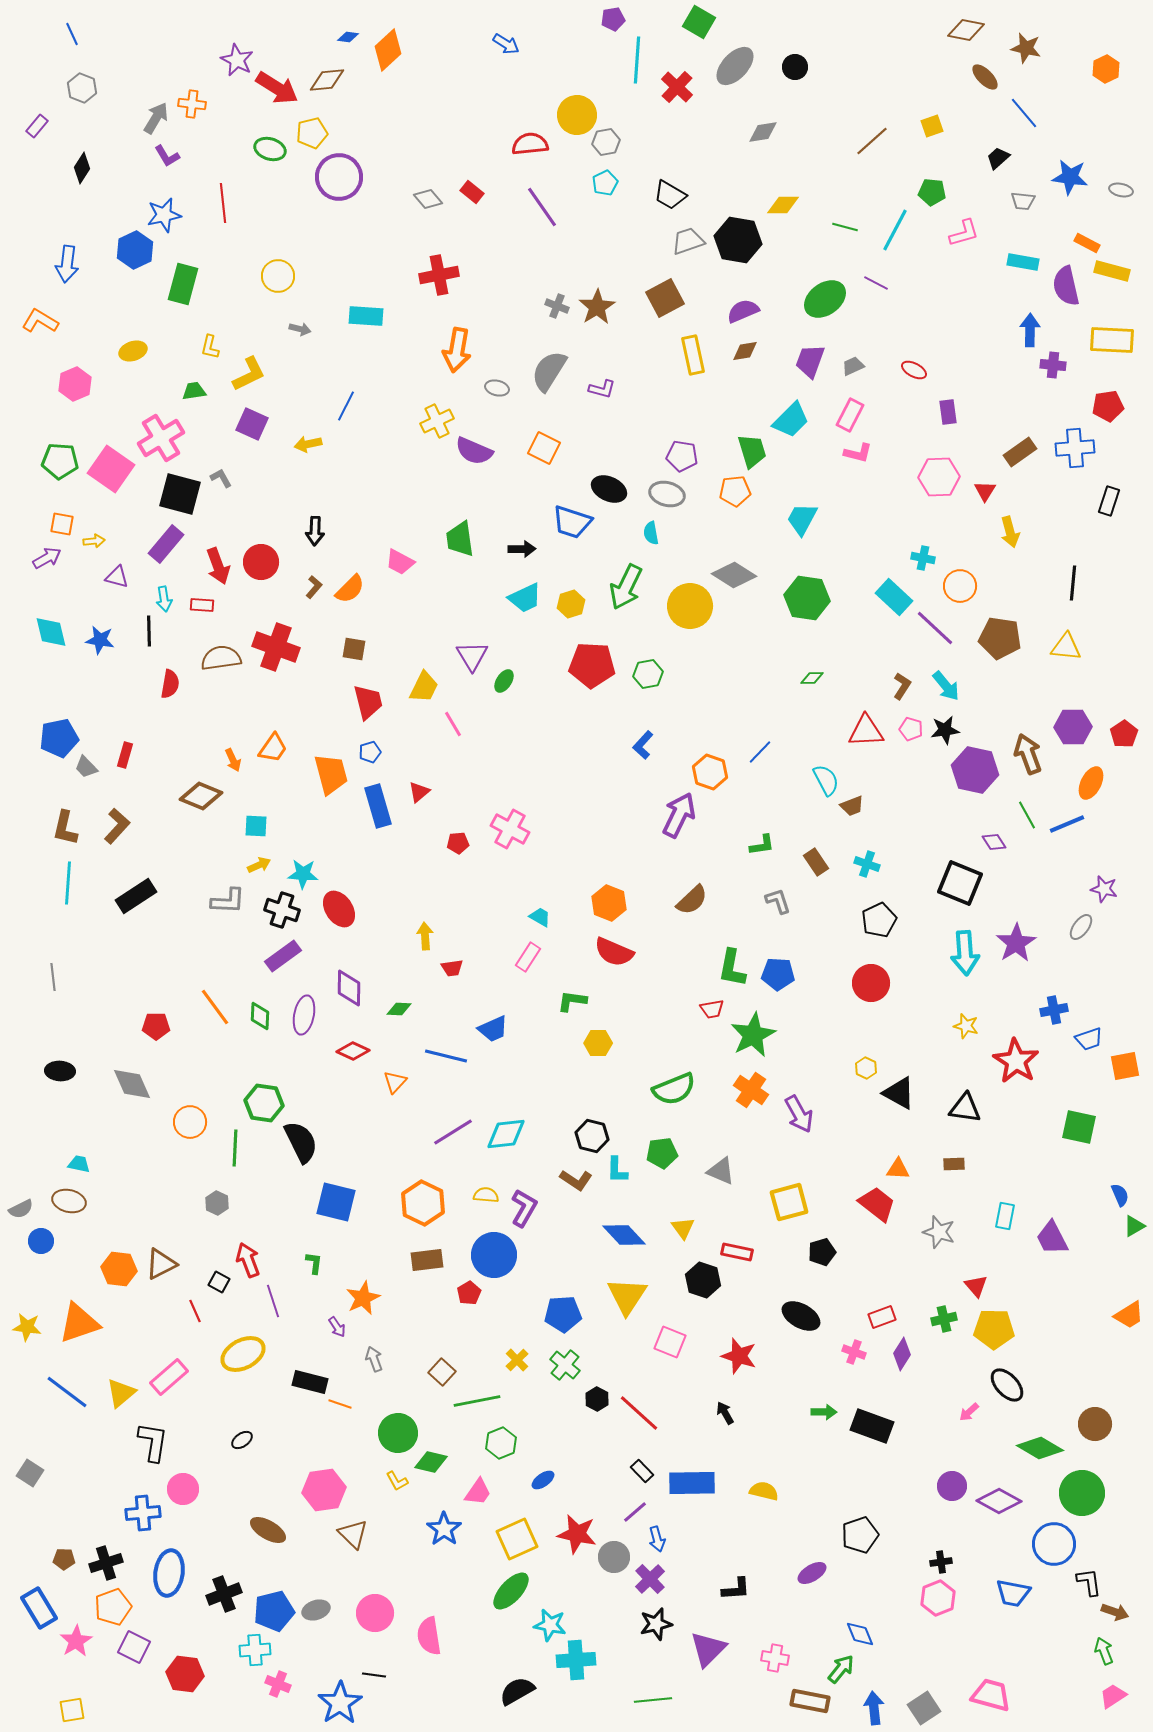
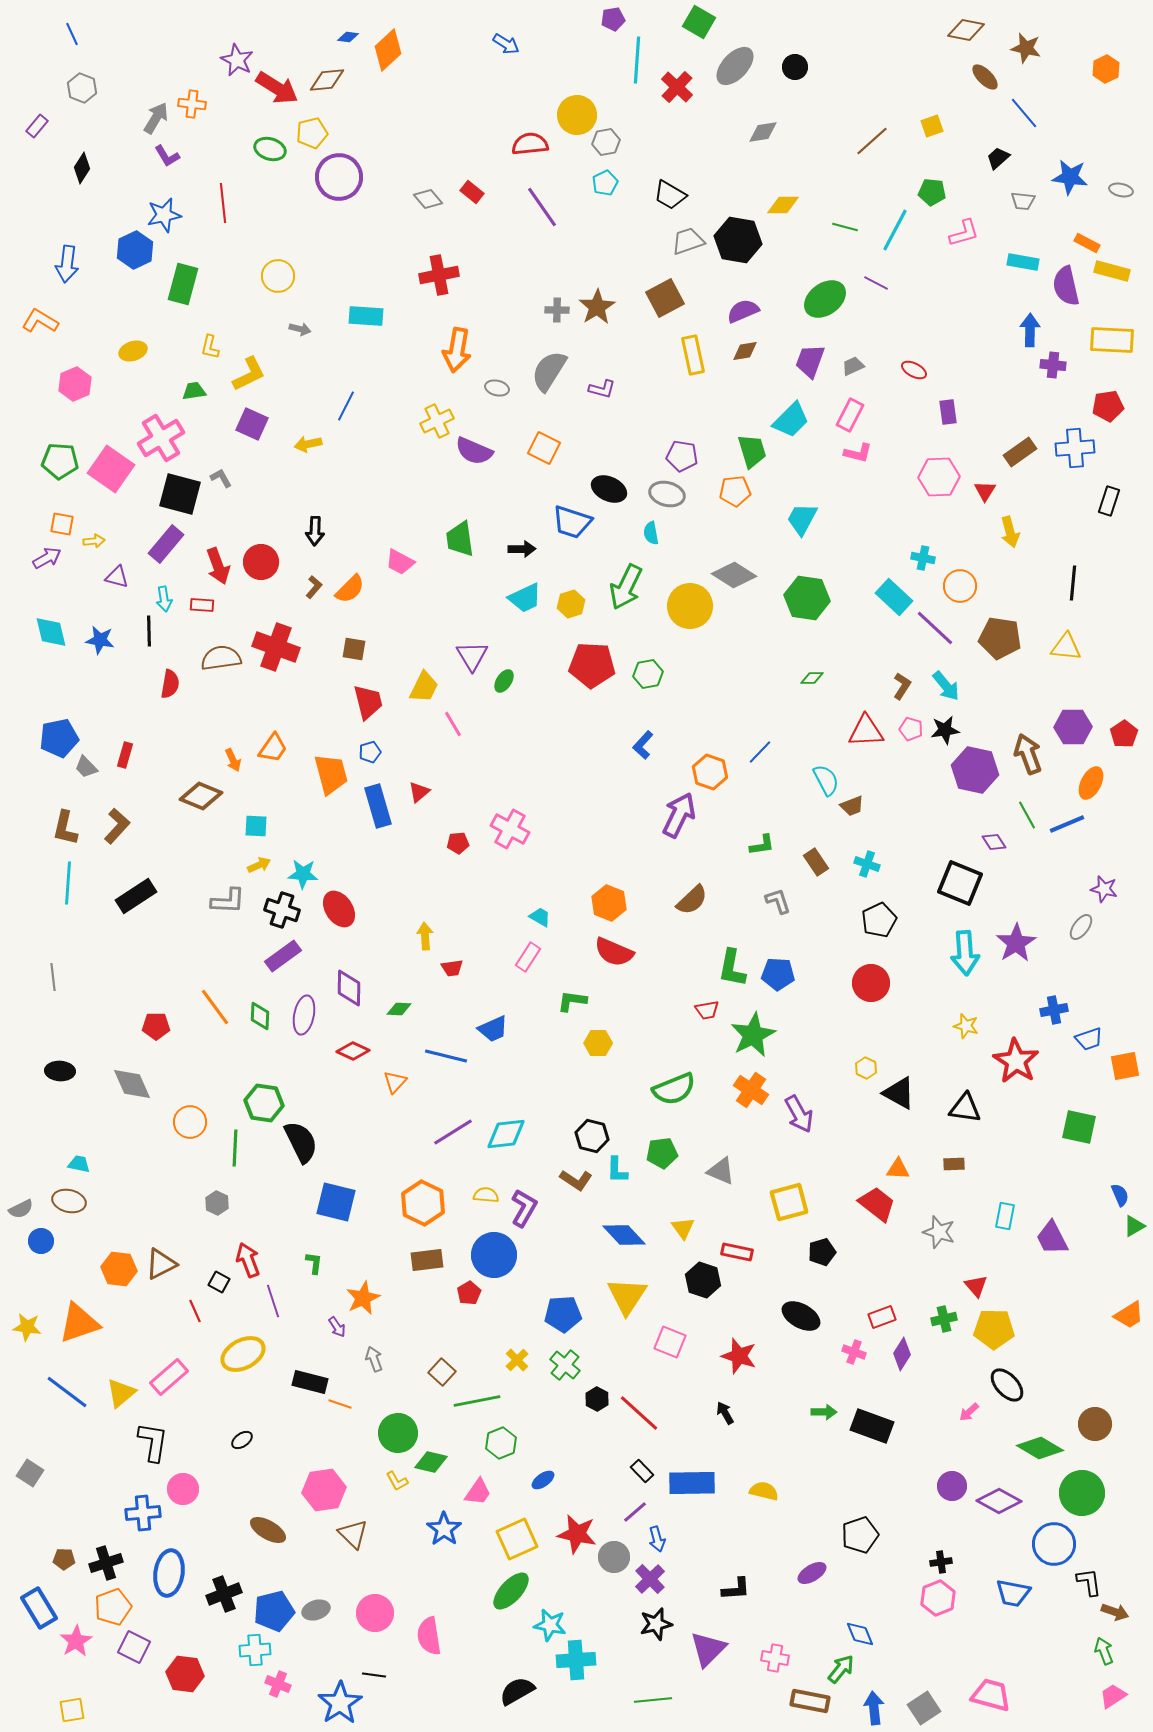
gray cross at (557, 306): moved 4 px down; rotated 20 degrees counterclockwise
red trapezoid at (712, 1009): moved 5 px left, 1 px down
